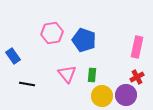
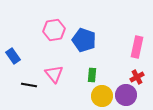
pink hexagon: moved 2 px right, 3 px up
pink triangle: moved 13 px left
black line: moved 2 px right, 1 px down
